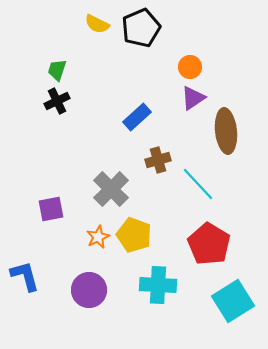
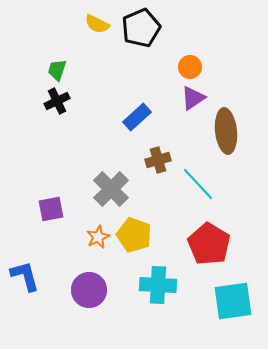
cyan square: rotated 24 degrees clockwise
